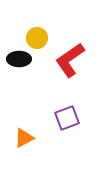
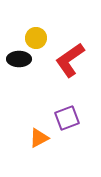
yellow circle: moved 1 px left
orange triangle: moved 15 px right
